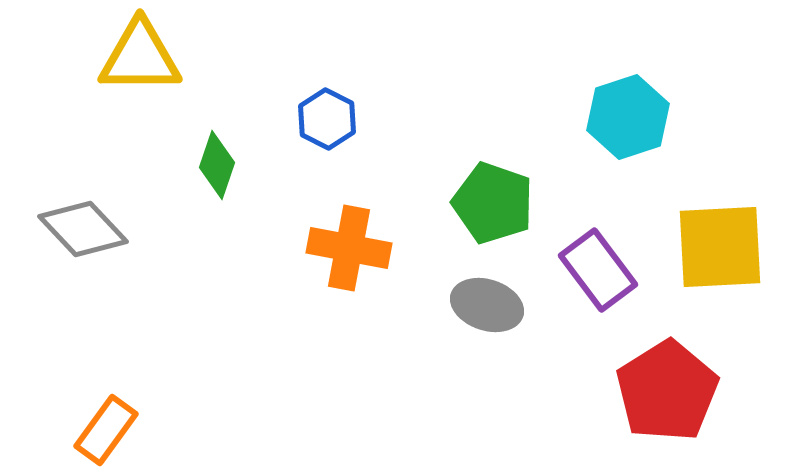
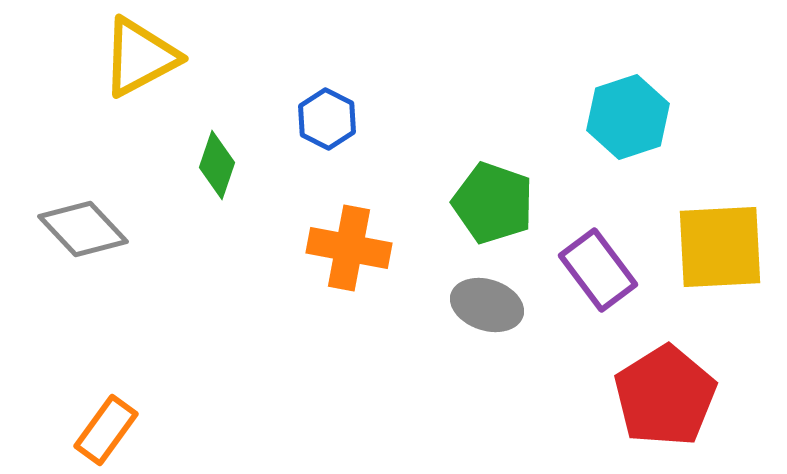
yellow triangle: rotated 28 degrees counterclockwise
red pentagon: moved 2 px left, 5 px down
